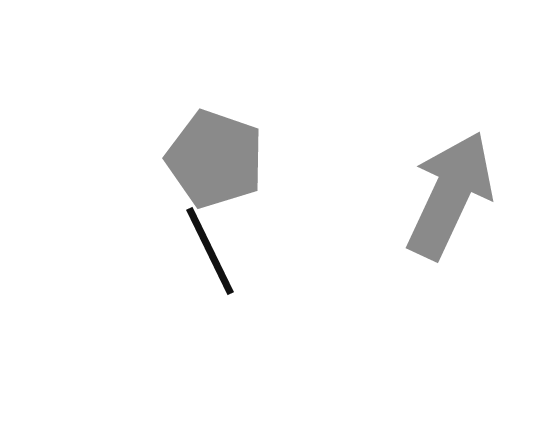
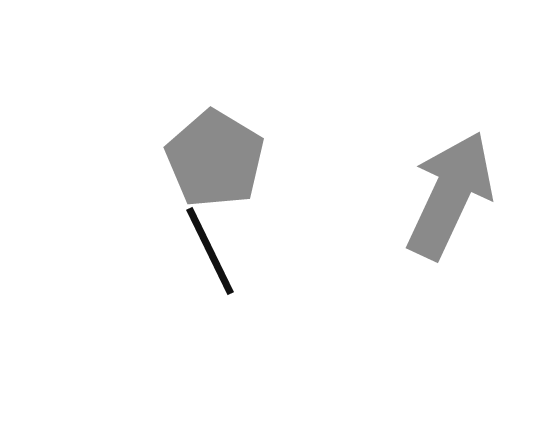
gray pentagon: rotated 12 degrees clockwise
